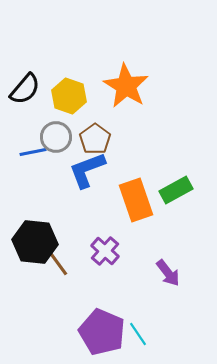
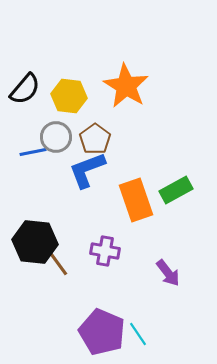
yellow hexagon: rotated 12 degrees counterclockwise
purple cross: rotated 32 degrees counterclockwise
